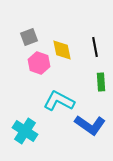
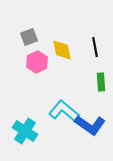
pink hexagon: moved 2 px left, 1 px up; rotated 15 degrees clockwise
cyan L-shape: moved 5 px right, 10 px down; rotated 12 degrees clockwise
